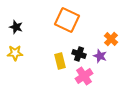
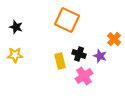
orange cross: moved 3 px right
yellow star: moved 2 px down
